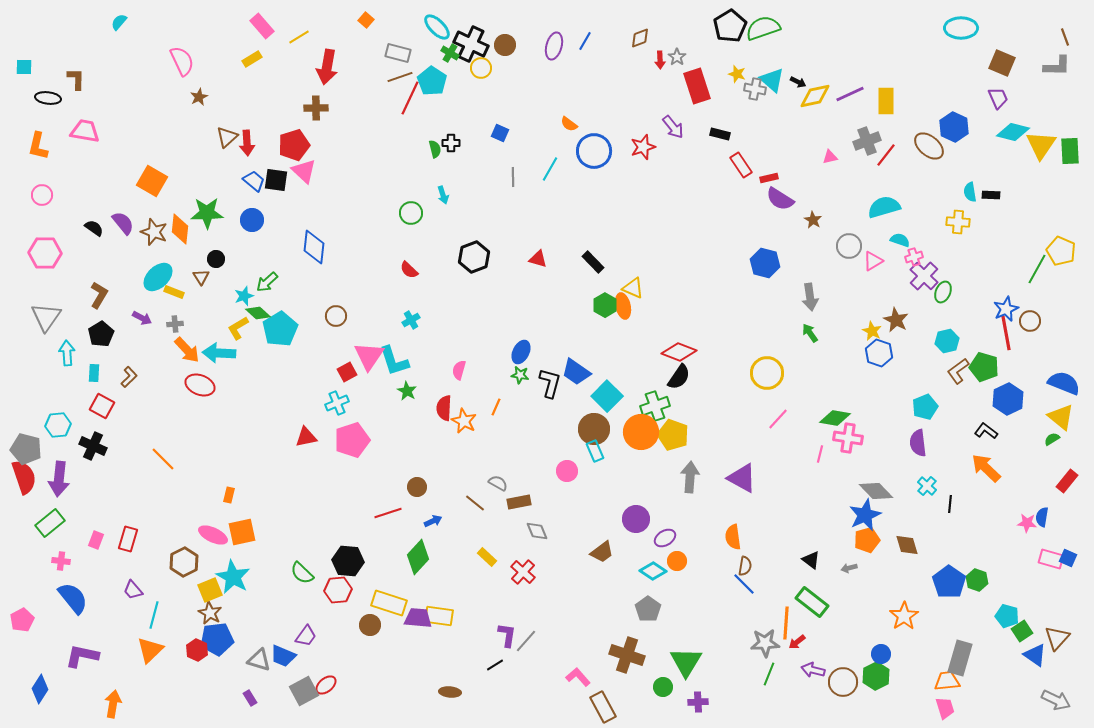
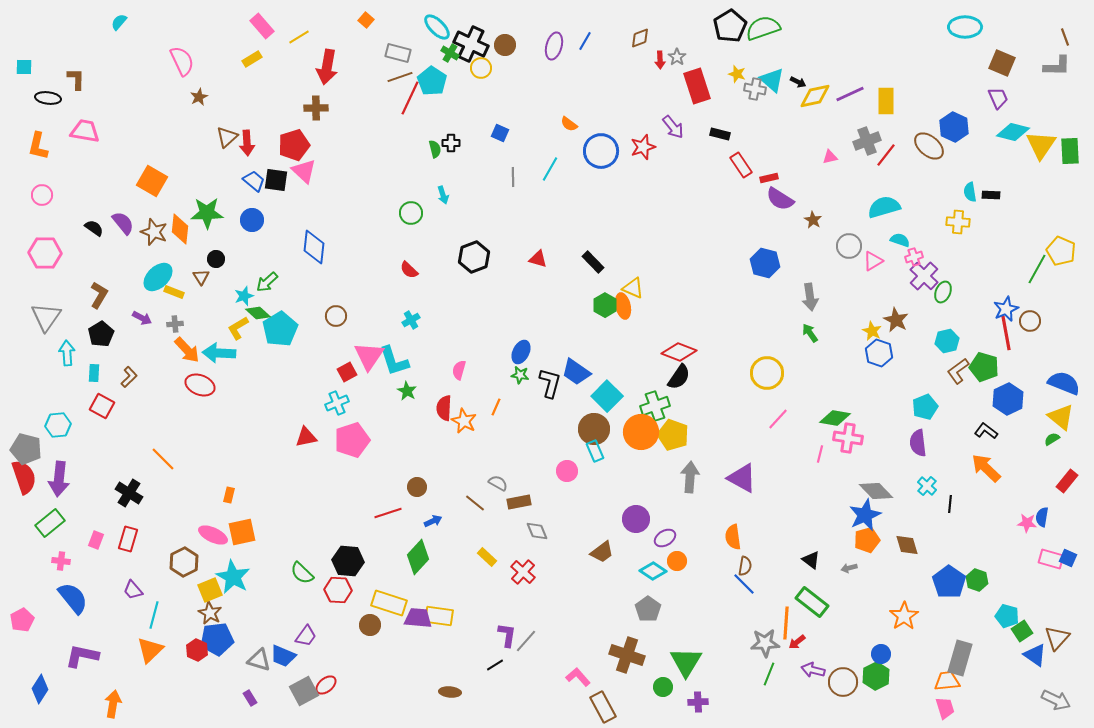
cyan ellipse at (961, 28): moved 4 px right, 1 px up
blue circle at (594, 151): moved 7 px right
black cross at (93, 446): moved 36 px right, 47 px down; rotated 8 degrees clockwise
red hexagon at (338, 590): rotated 8 degrees clockwise
